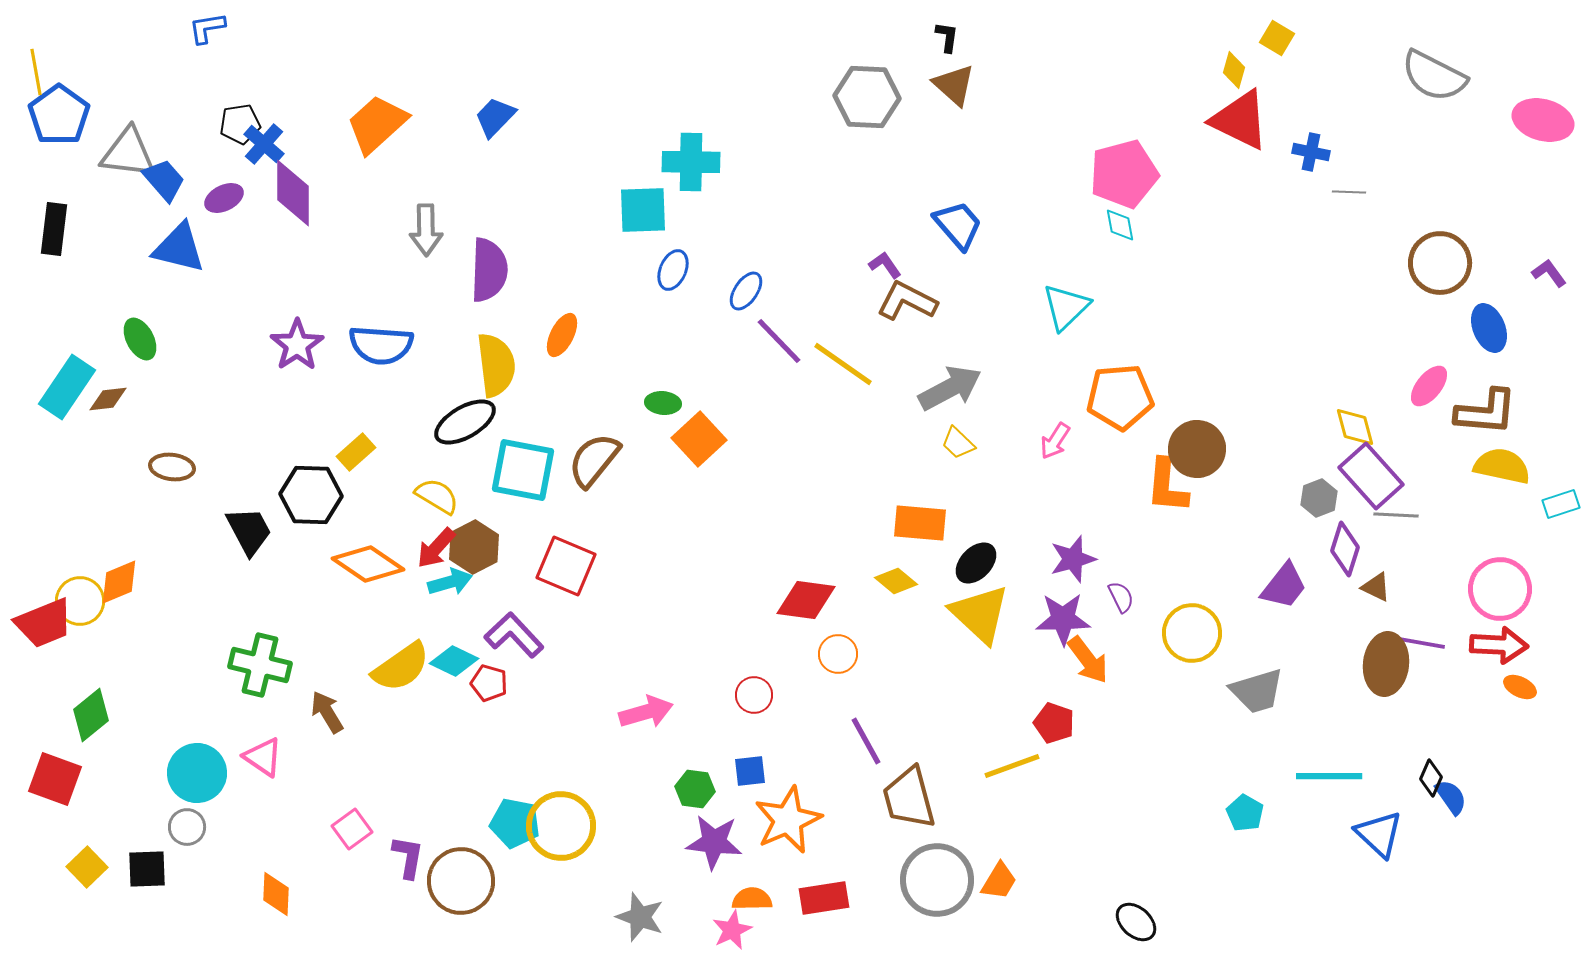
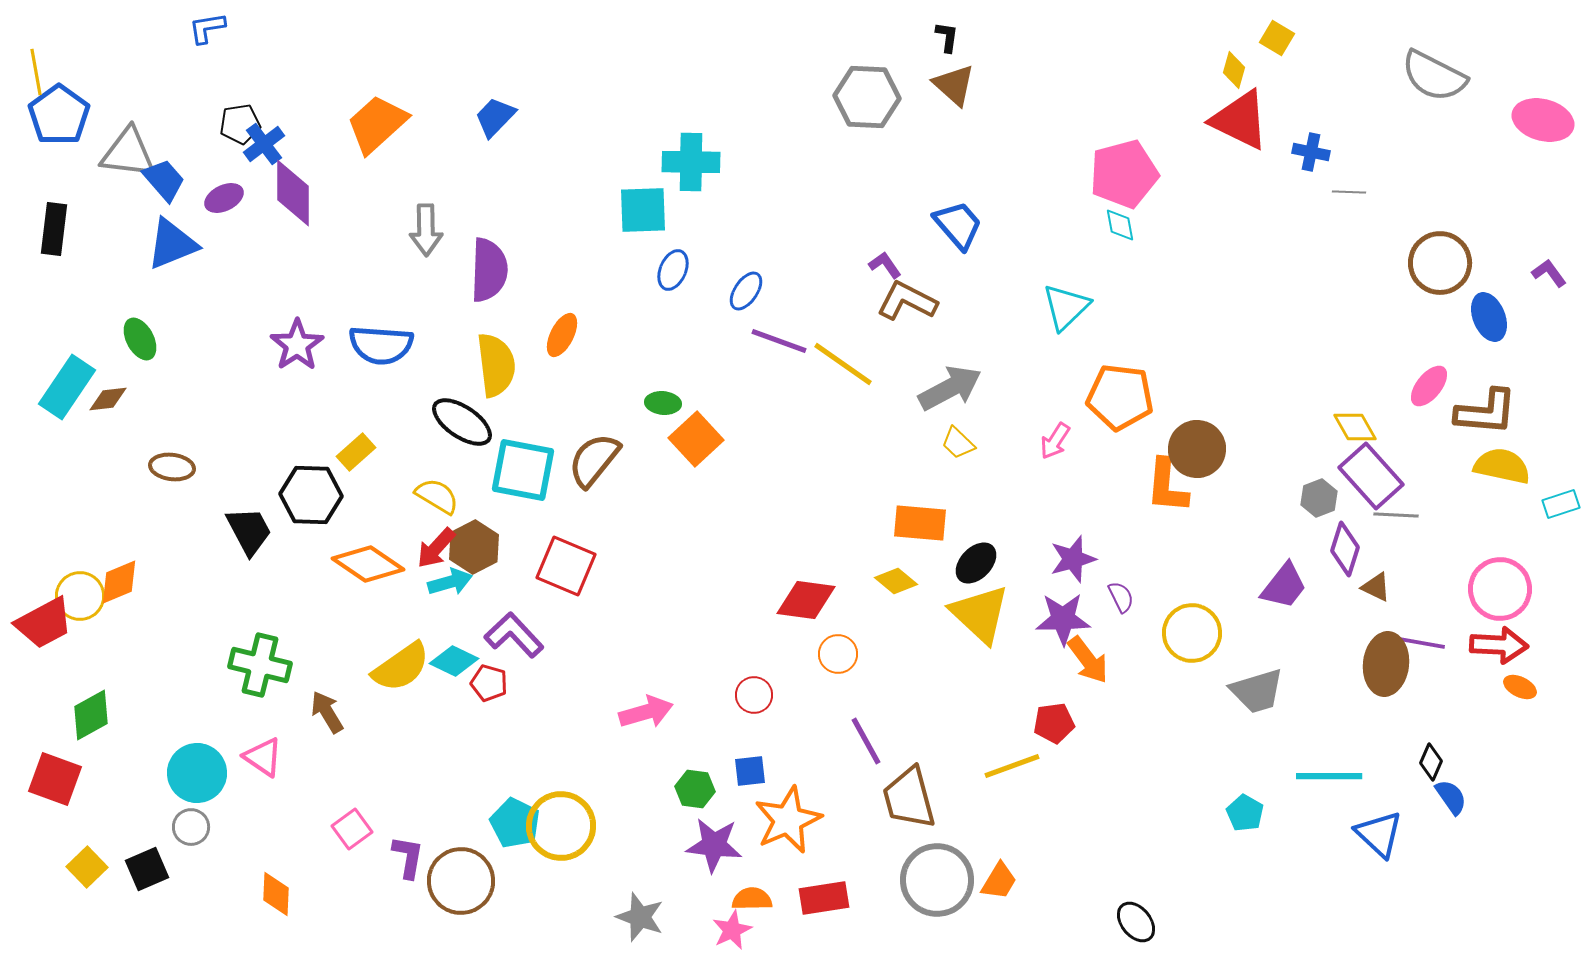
blue cross at (264, 144): rotated 12 degrees clockwise
blue triangle at (179, 248): moved 7 px left, 4 px up; rotated 36 degrees counterclockwise
blue ellipse at (1489, 328): moved 11 px up
purple line at (779, 341): rotated 26 degrees counterclockwise
orange pentagon at (1120, 397): rotated 12 degrees clockwise
black ellipse at (465, 422): moved 3 px left; rotated 64 degrees clockwise
yellow diamond at (1355, 427): rotated 15 degrees counterclockwise
orange square at (699, 439): moved 3 px left
yellow circle at (80, 601): moved 5 px up
red trapezoid at (44, 623): rotated 6 degrees counterclockwise
green diamond at (91, 715): rotated 10 degrees clockwise
red pentagon at (1054, 723): rotated 27 degrees counterclockwise
black diamond at (1431, 778): moved 16 px up
cyan pentagon at (515, 823): rotated 15 degrees clockwise
gray circle at (187, 827): moved 4 px right
purple star at (714, 842): moved 3 px down
black square at (147, 869): rotated 21 degrees counterclockwise
black ellipse at (1136, 922): rotated 9 degrees clockwise
